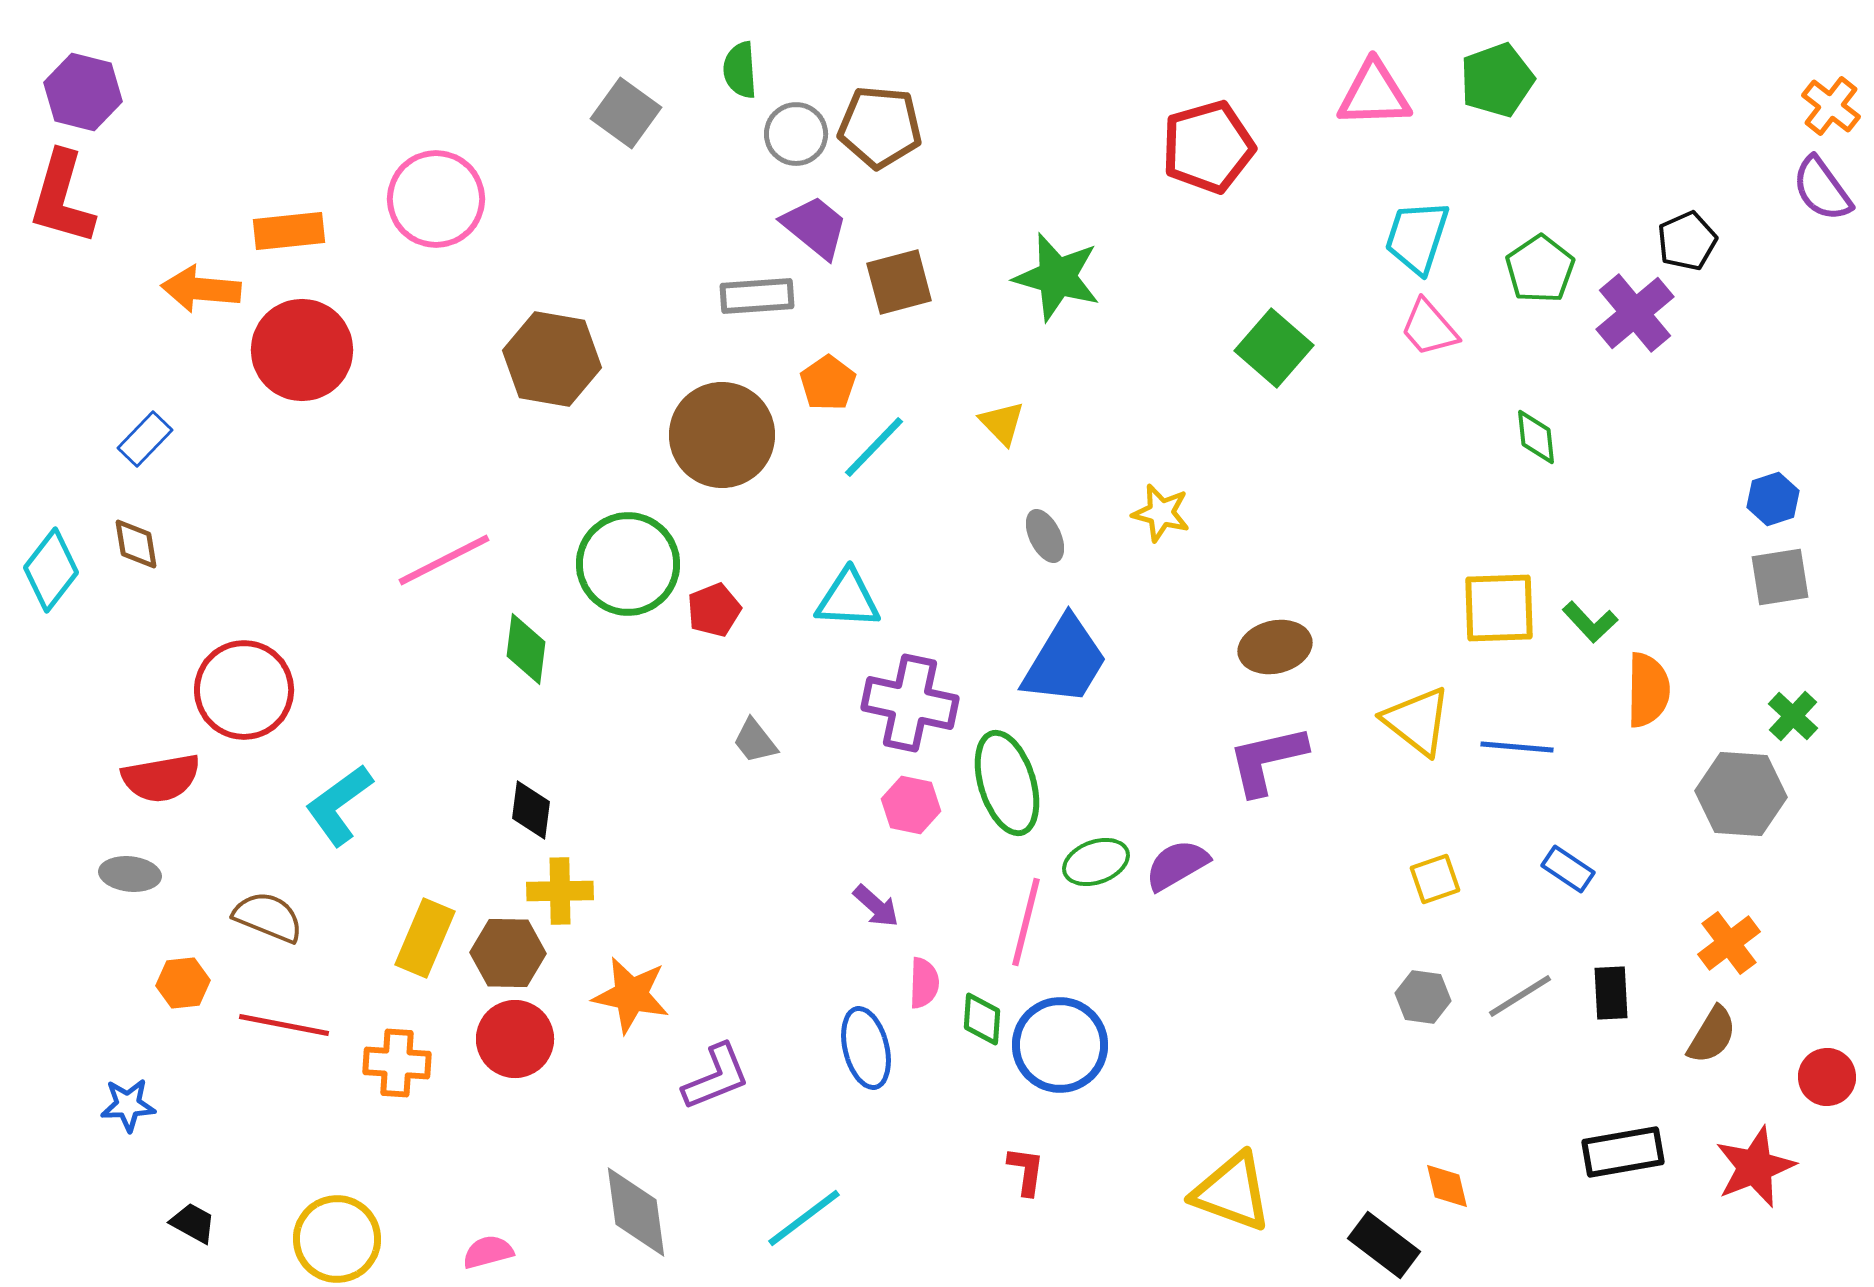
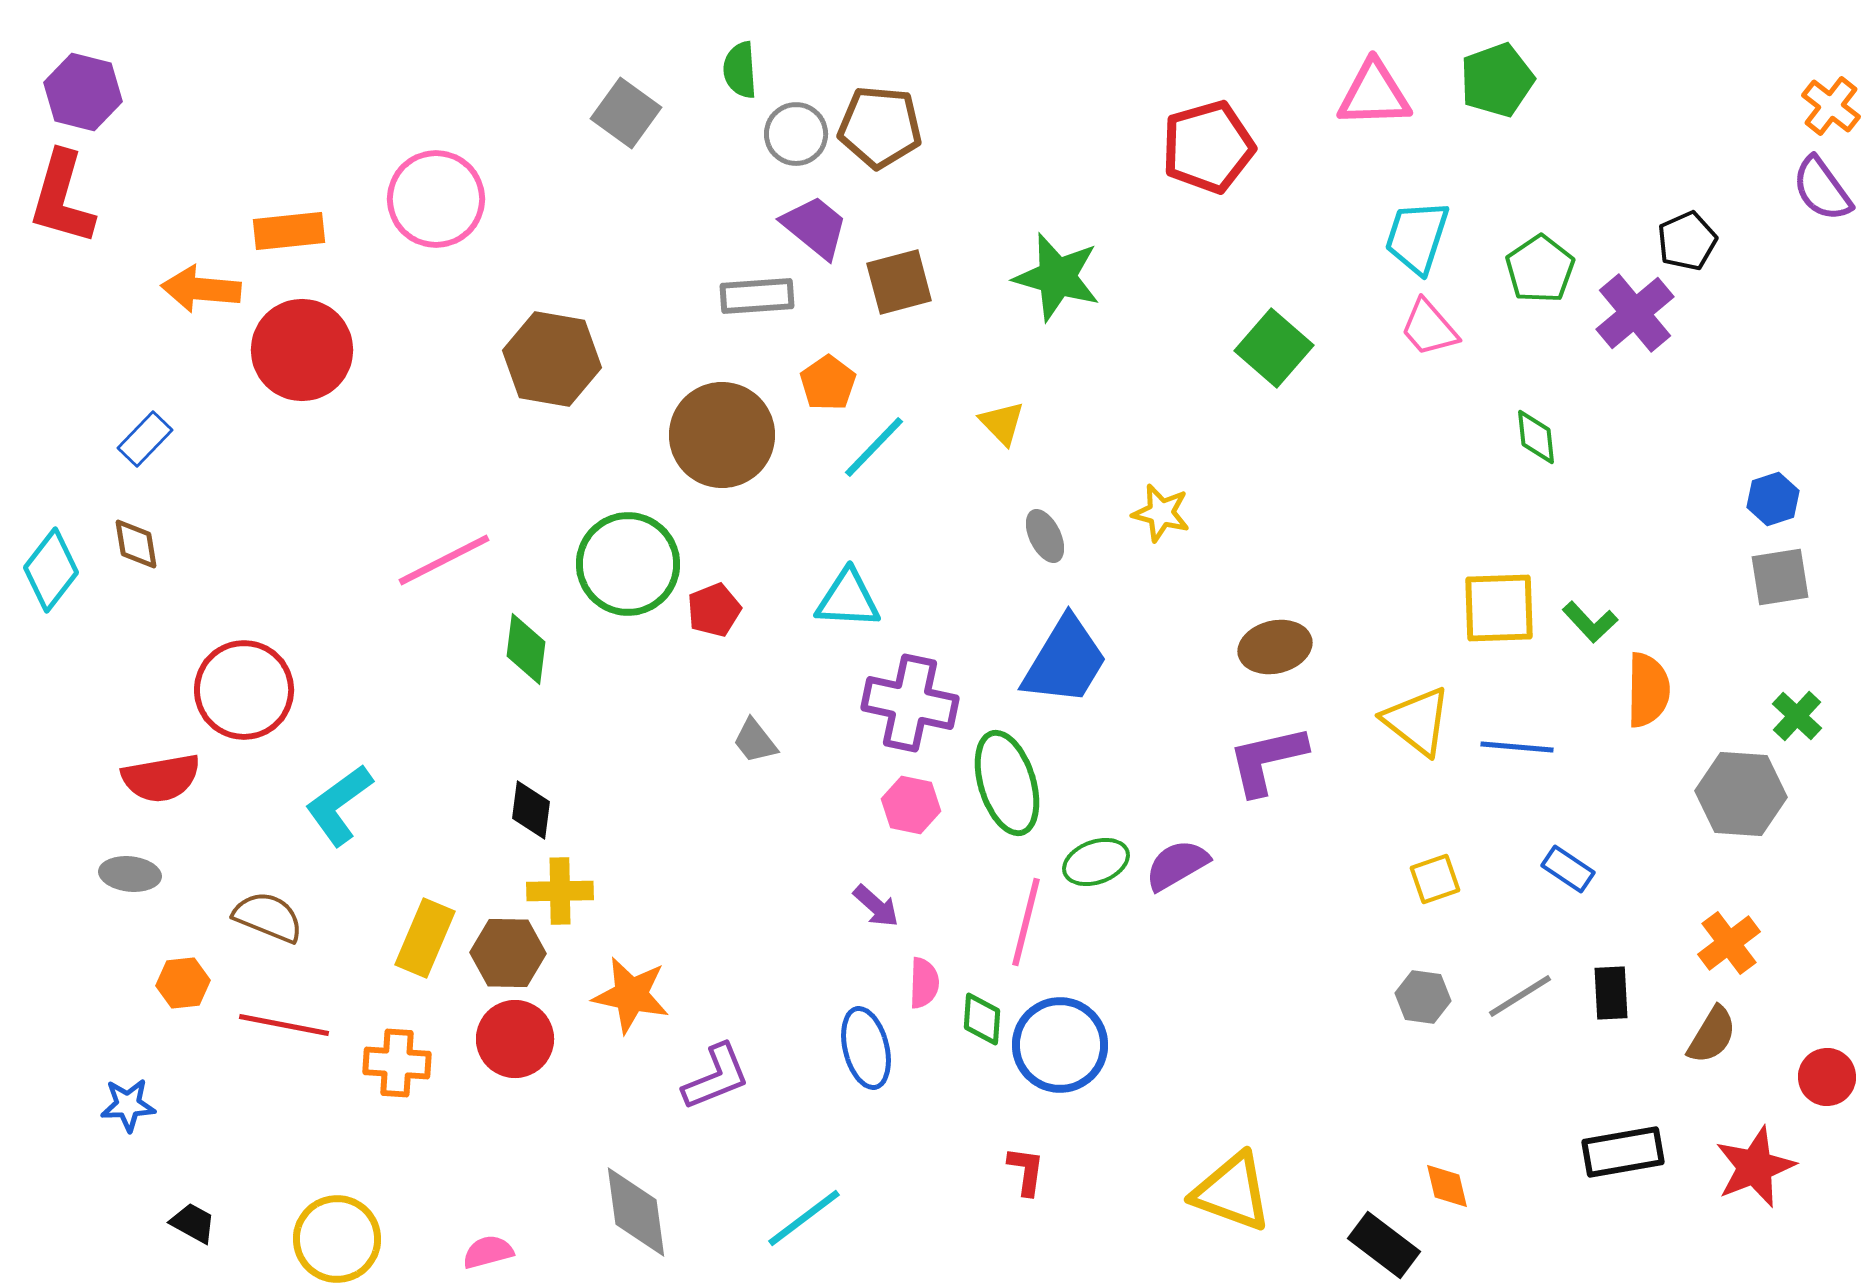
green cross at (1793, 716): moved 4 px right
